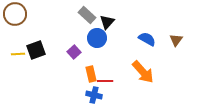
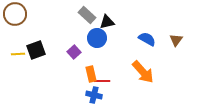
black triangle: rotated 35 degrees clockwise
red line: moved 3 px left
